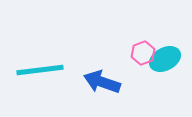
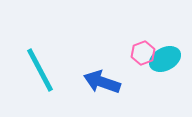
cyan line: rotated 69 degrees clockwise
